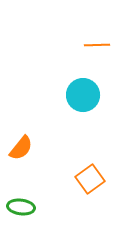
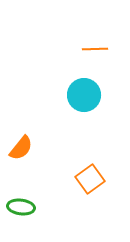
orange line: moved 2 px left, 4 px down
cyan circle: moved 1 px right
